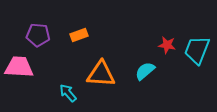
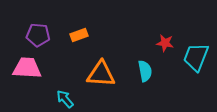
red star: moved 2 px left, 2 px up
cyan trapezoid: moved 1 px left, 7 px down
pink trapezoid: moved 8 px right, 1 px down
cyan semicircle: rotated 120 degrees clockwise
cyan arrow: moved 3 px left, 6 px down
